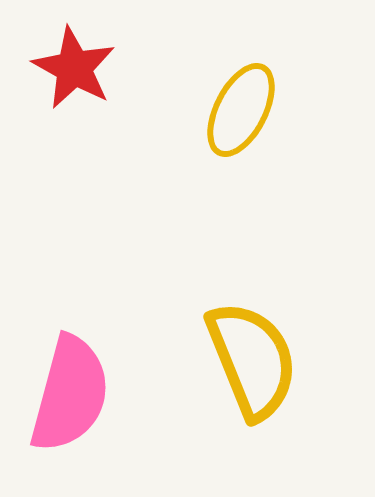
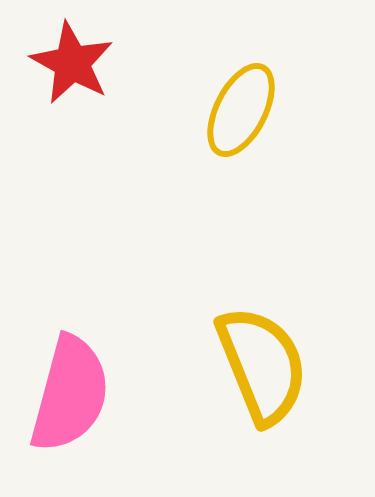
red star: moved 2 px left, 5 px up
yellow semicircle: moved 10 px right, 5 px down
